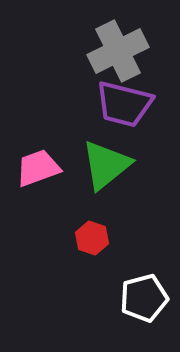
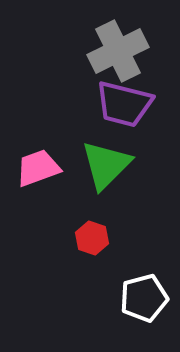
green triangle: rotated 6 degrees counterclockwise
